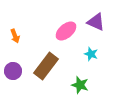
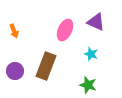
pink ellipse: moved 1 px left, 1 px up; rotated 25 degrees counterclockwise
orange arrow: moved 1 px left, 5 px up
brown rectangle: rotated 16 degrees counterclockwise
purple circle: moved 2 px right
green star: moved 8 px right
